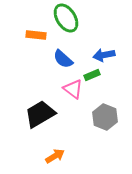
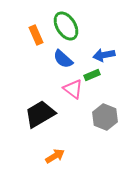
green ellipse: moved 8 px down
orange rectangle: rotated 60 degrees clockwise
